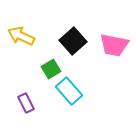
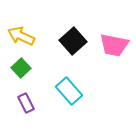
green square: moved 30 px left, 1 px up; rotated 12 degrees counterclockwise
